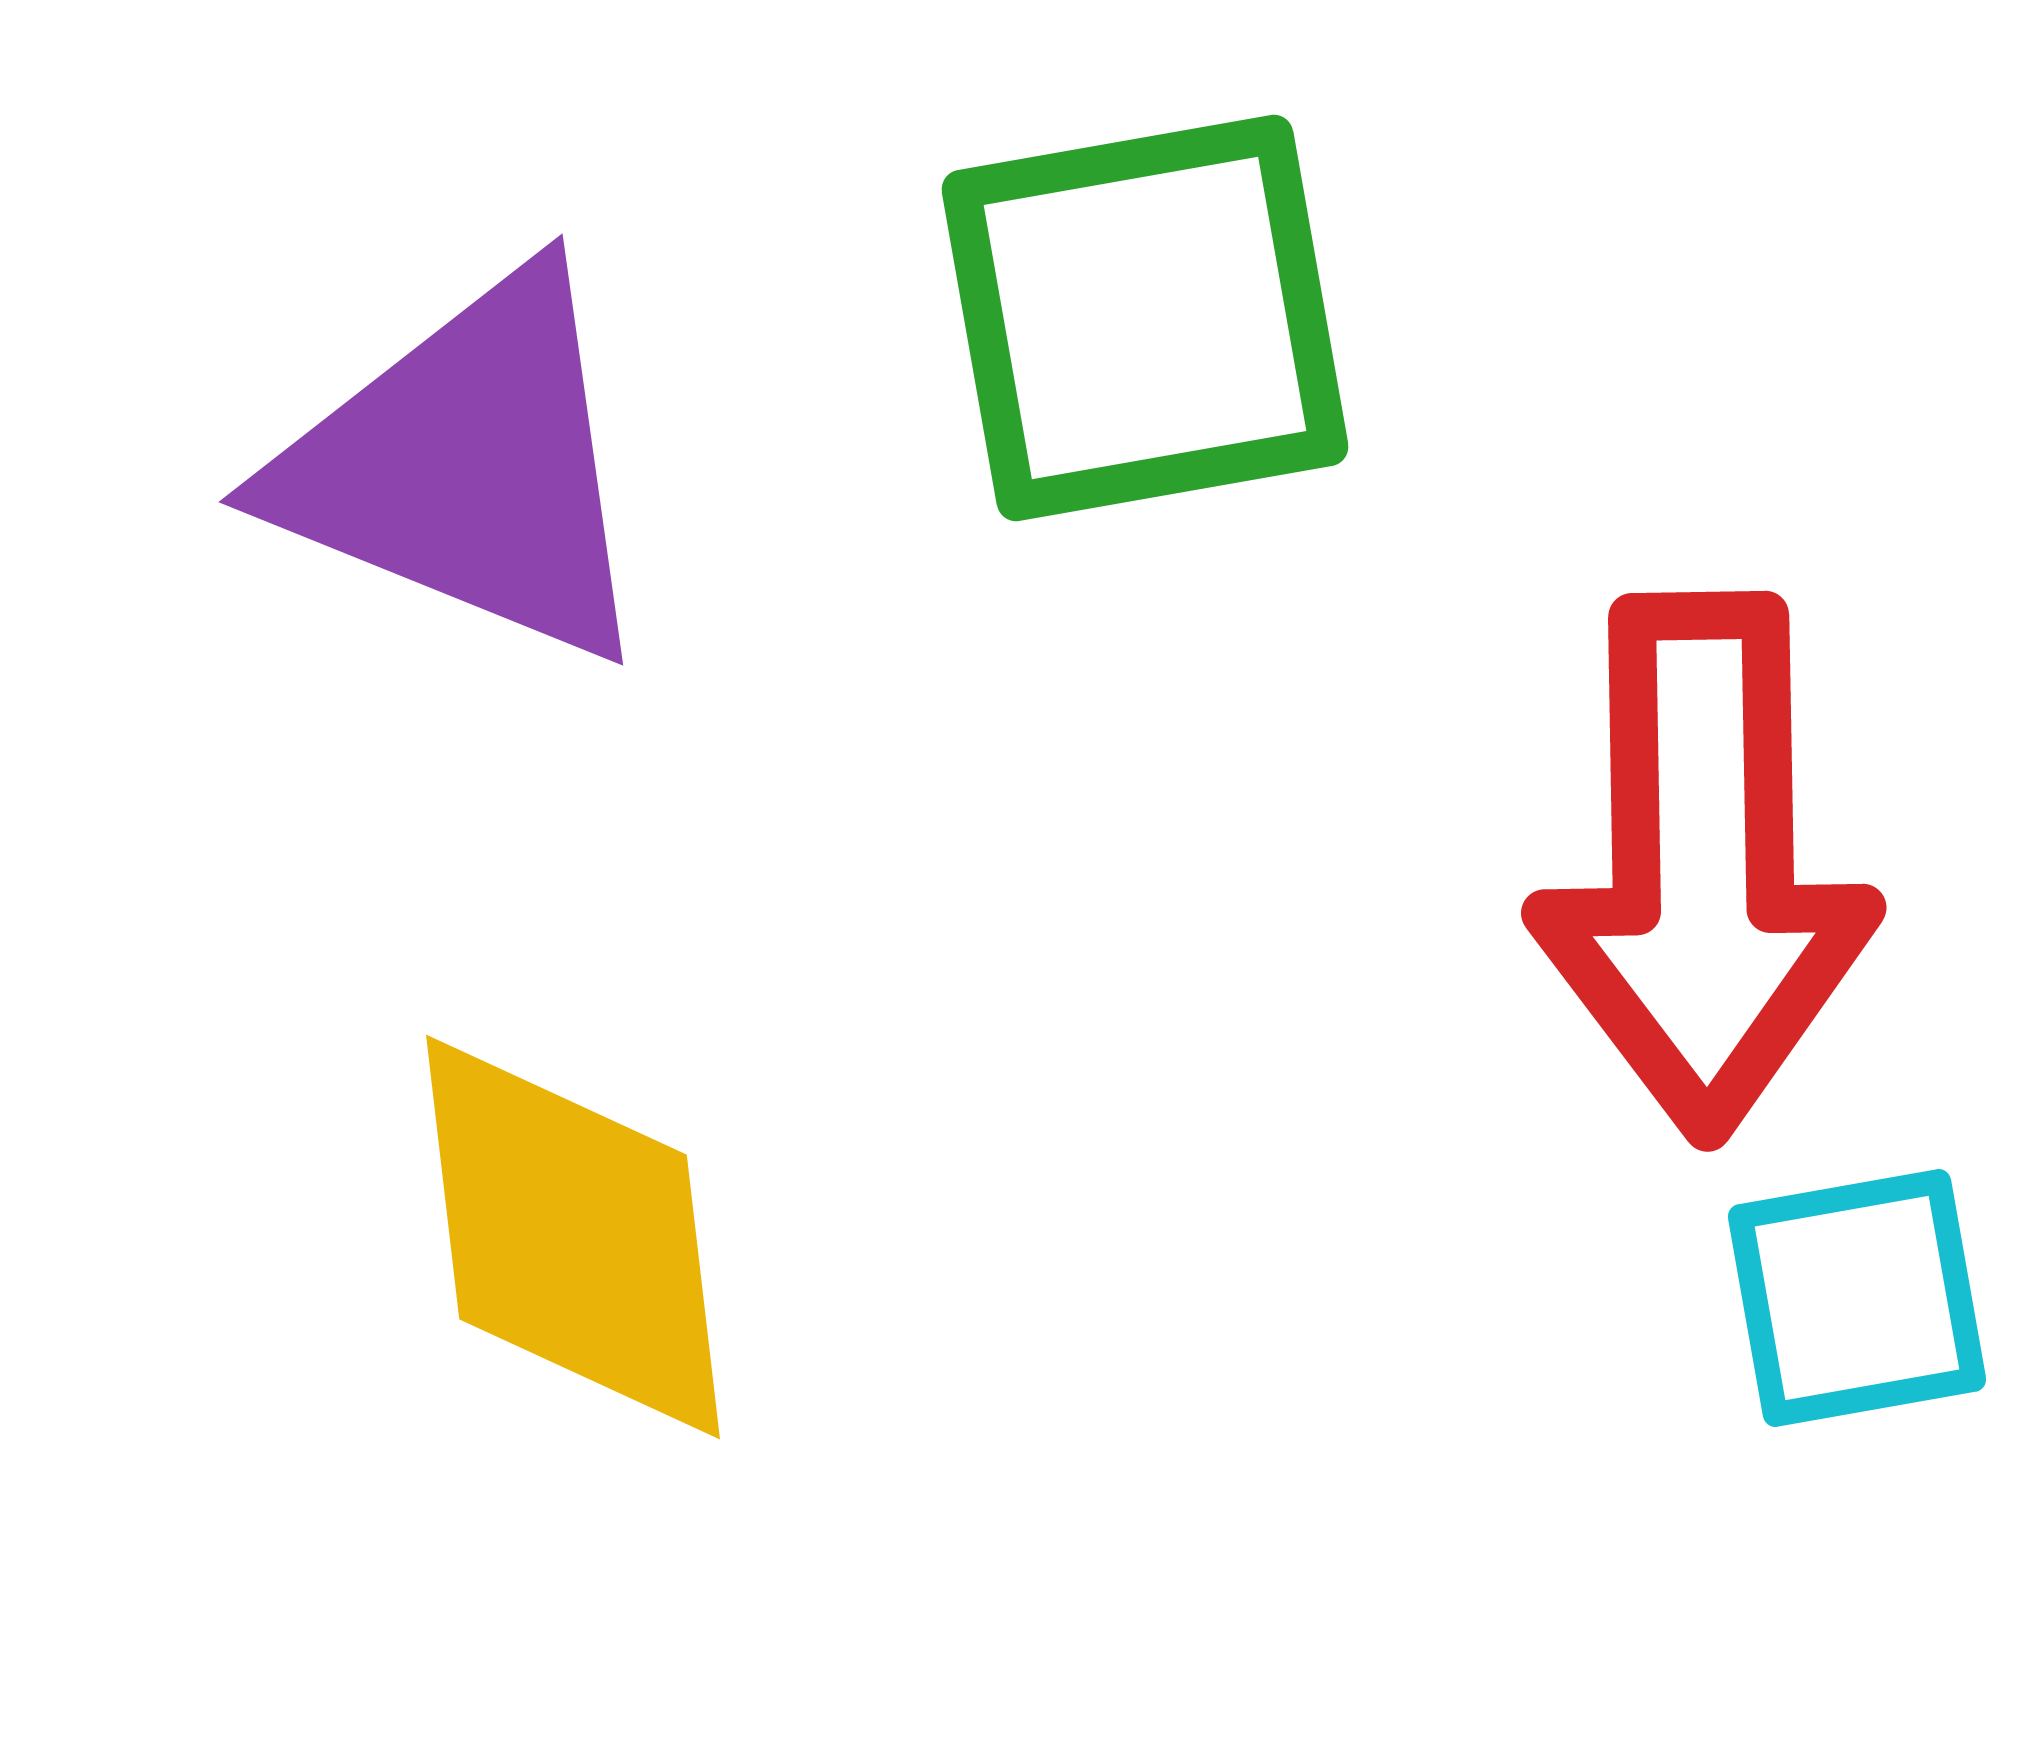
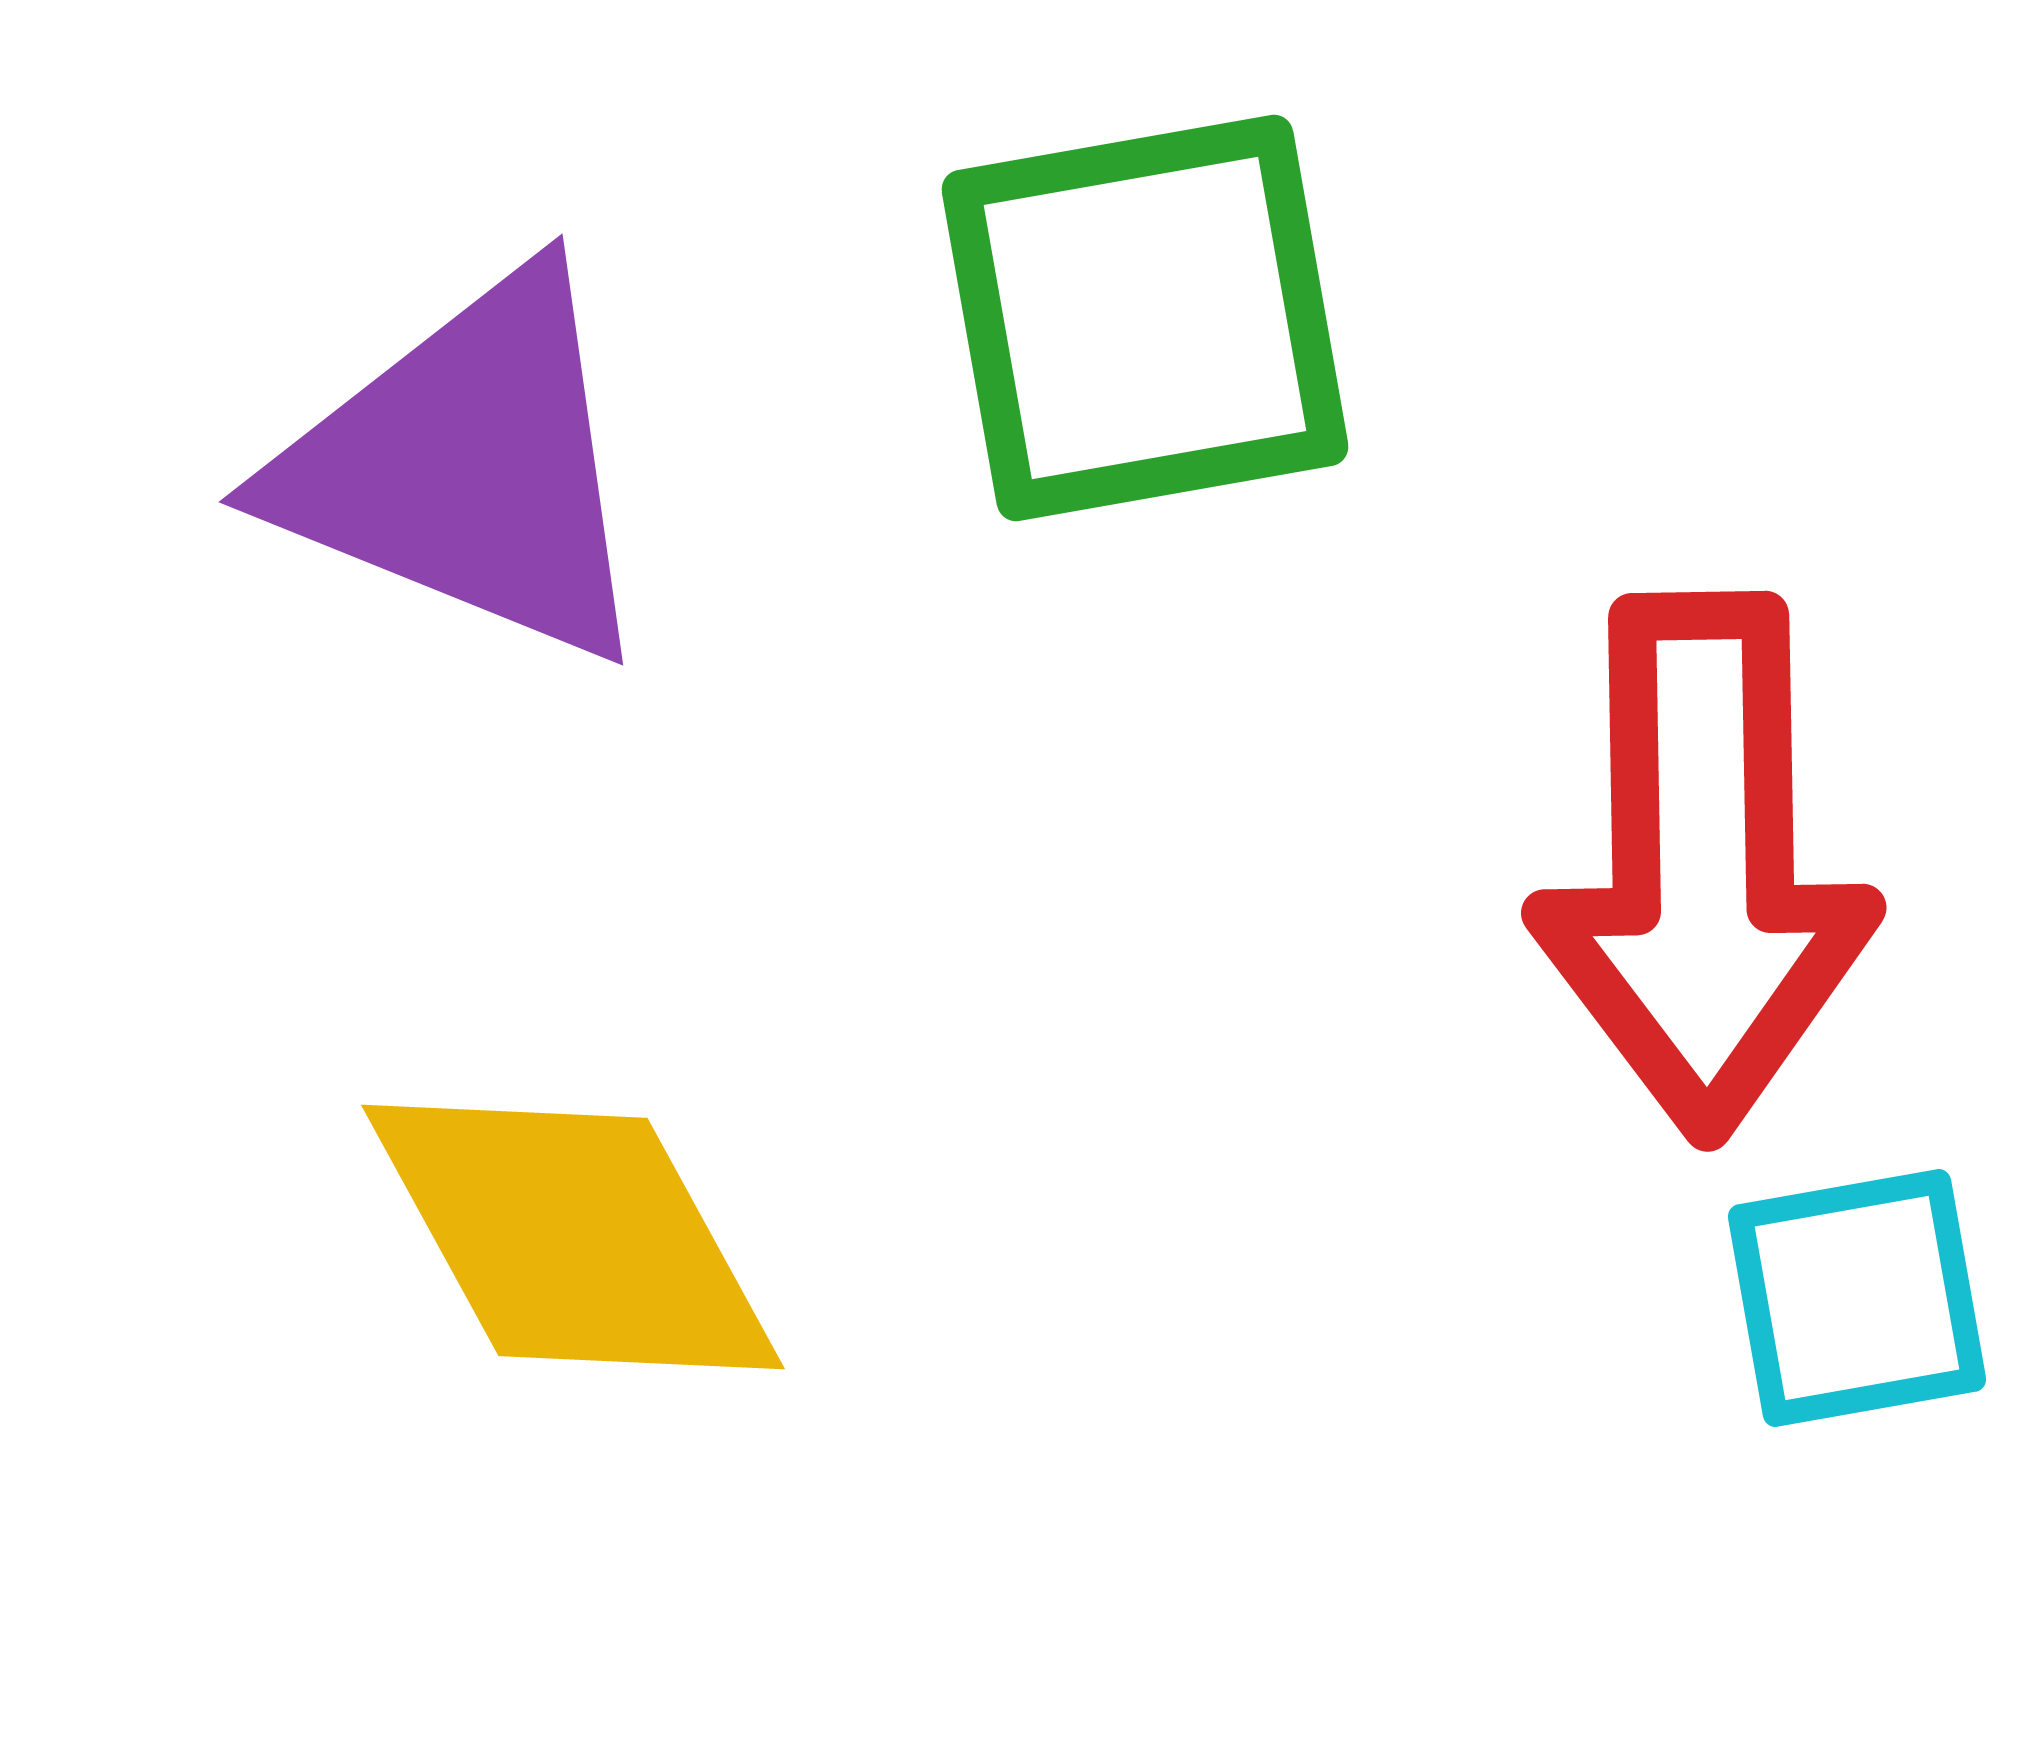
yellow diamond: rotated 22 degrees counterclockwise
